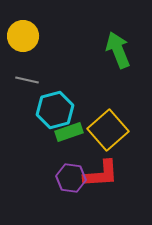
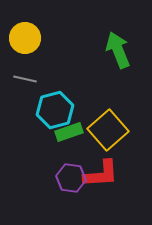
yellow circle: moved 2 px right, 2 px down
gray line: moved 2 px left, 1 px up
